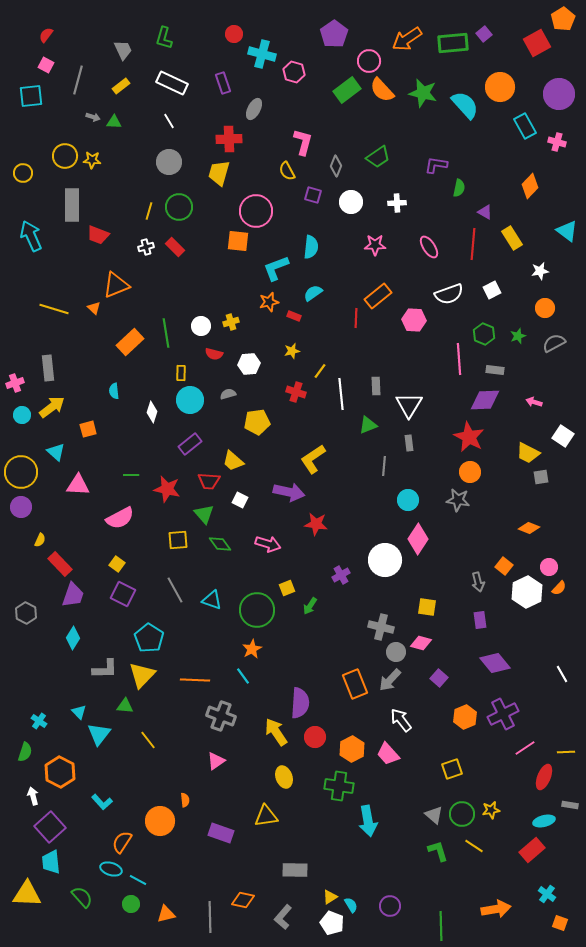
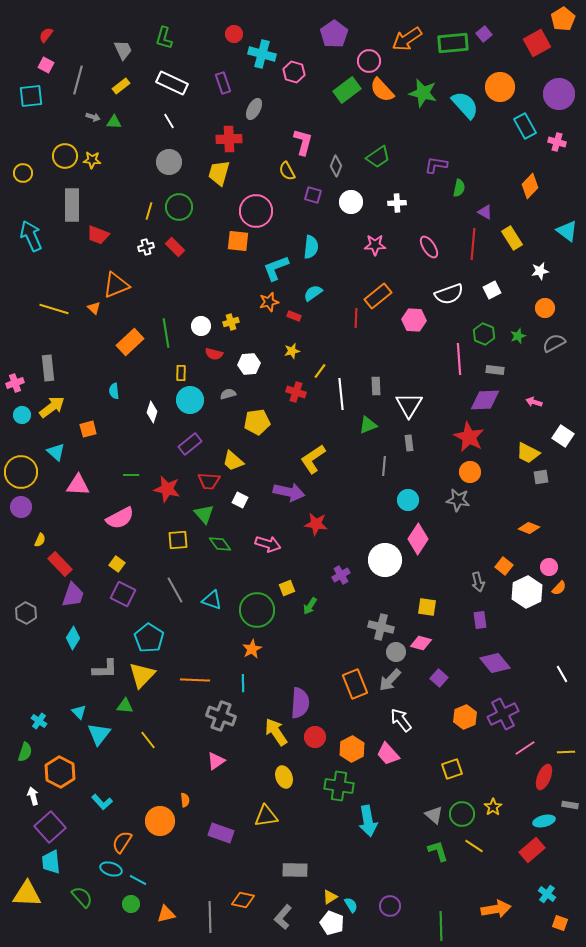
cyan line at (243, 676): moved 7 px down; rotated 36 degrees clockwise
yellow star at (491, 810): moved 2 px right, 3 px up; rotated 24 degrees counterclockwise
